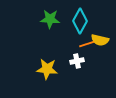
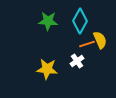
green star: moved 2 px left, 2 px down
yellow semicircle: rotated 126 degrees counterclockwise
white cross: rotated 24 degrees counterclockwise
